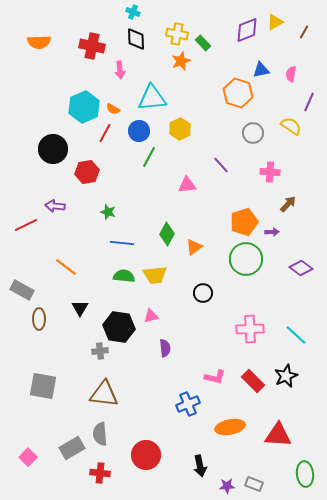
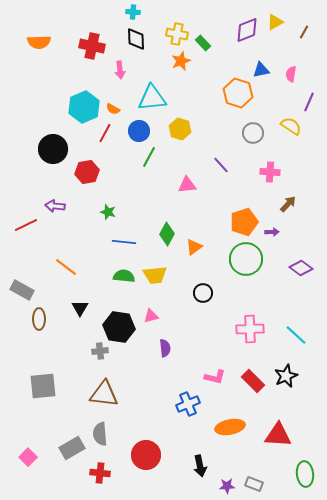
cyan cross at (133, 12): rotated 16 degrees counterclockwise
yellow hexagon at (180, 129): rotated 15 degrees counterclockwise
blue line at (122, 243): moved 2 px right, 1 px up
gray square at (43, 386): rotated 16 degrees counterclockwise
